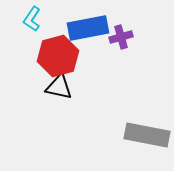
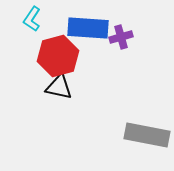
blue rectangle: rotated 15 degrees clockwise
